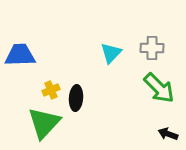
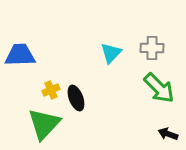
black ellipse: rotated 25 degrees counterclockwise
green triangle: moved 1 px down
